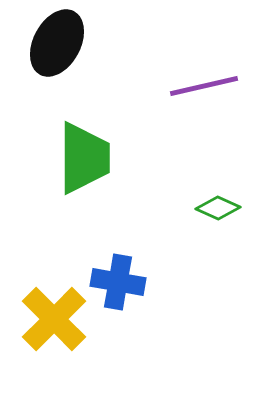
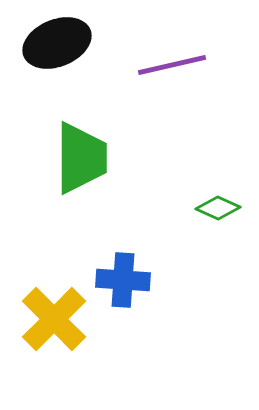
black ellipse: rotated 40 degrees clockwise
purple line: moved 32 px left, 21 px up
green trapezoid: moved 3 px left
blue cross: moved 5 px right, 2 px up; rotated 6 degrees counterclockwise
